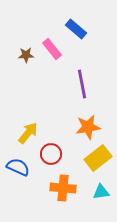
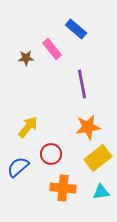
brown star: moved 3 px down
yellow arrow: moved 6 px up
blue semicircle: rotated 65 degrees counterclockwise
